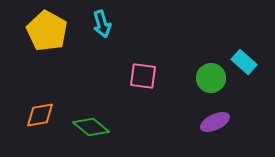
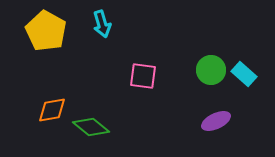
yellow pentagon: moved 1 px left
cyan rectangle: moved 12 px down
green circle: moved 8 px up
orange diamond: moved 12 px right, 5 px up
purple ellipse: moved 1 px right, 1 px up
